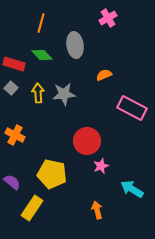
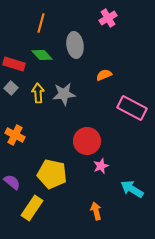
orange arrow: moved 1 px left, 1 px down
